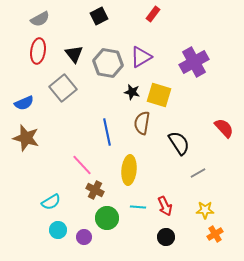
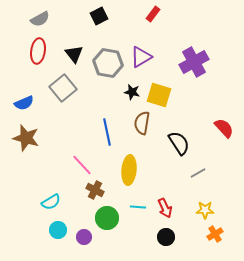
red arrow: moved 2 px down
